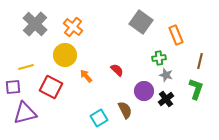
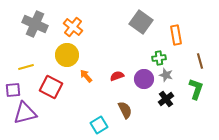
gray cross: rotated 20 degrees counterclockwise
orange rectangle: rotated 12 degrees clockwise
yellow circle: moved 2 px right
brown line: rotated 28 degrees counterclockwise
red semicircle: moved 6 px down; rotated 64 degrees counterclockwise
purple square: moved 3 px down
purple circle: moved 12 px up
cyan square: moved 7 px down
